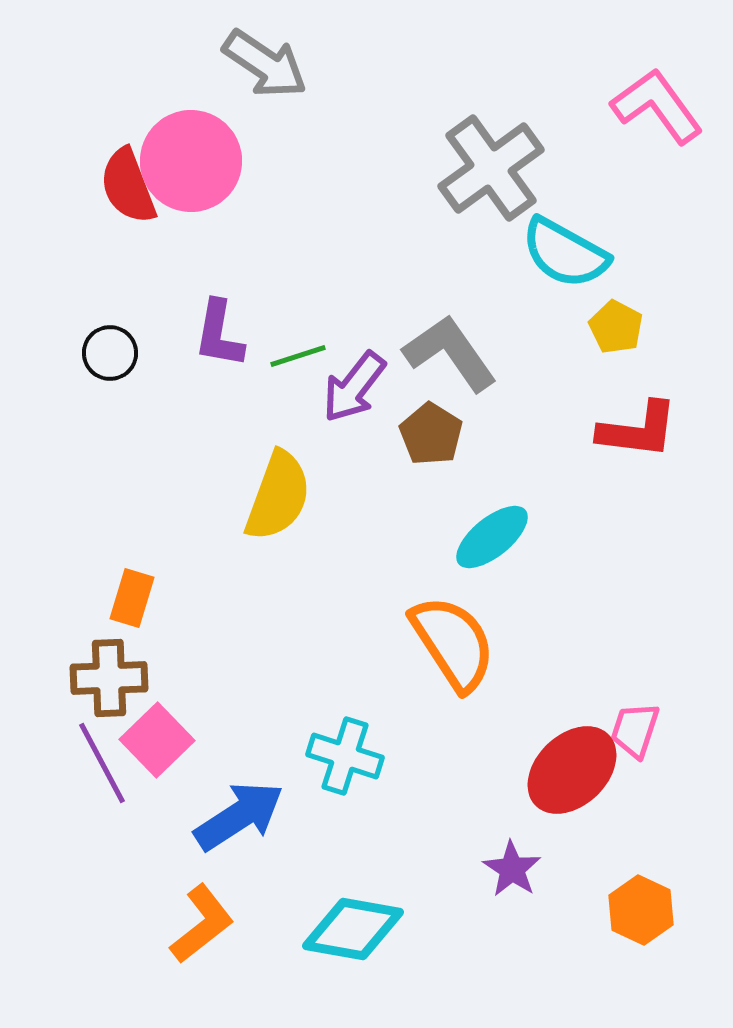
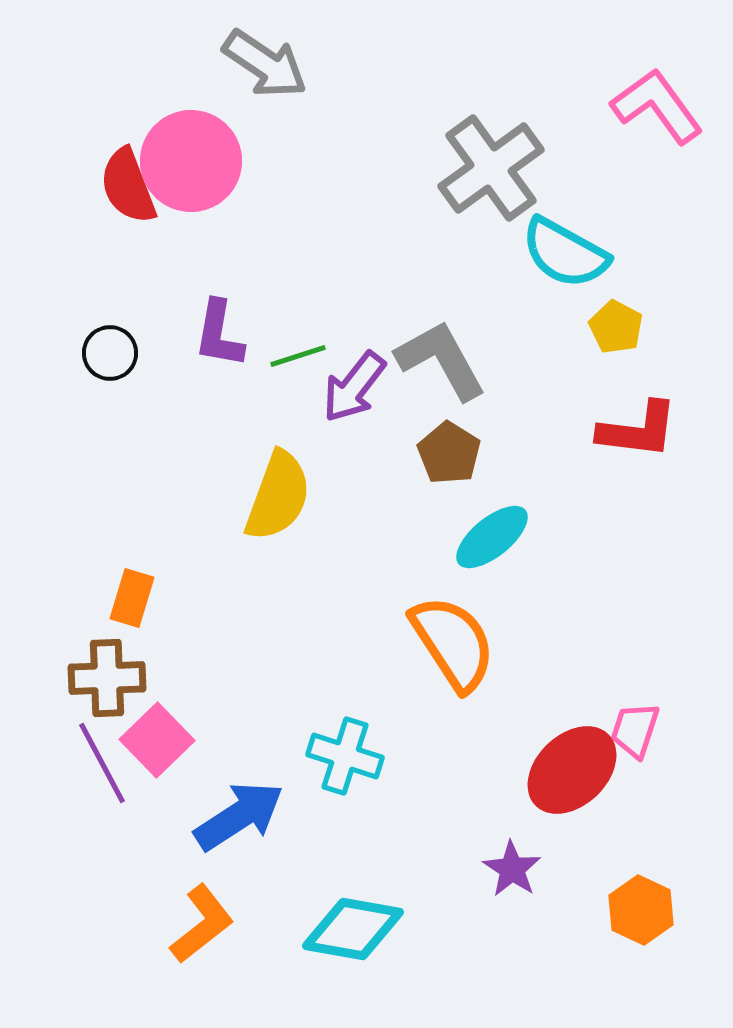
gray L-shape: moved 9 px left, 7 px down; rotated 6 degrees clockwise
brown pentagon: moved 18 px right, 19 px down
brown cross: moved 2 px left
